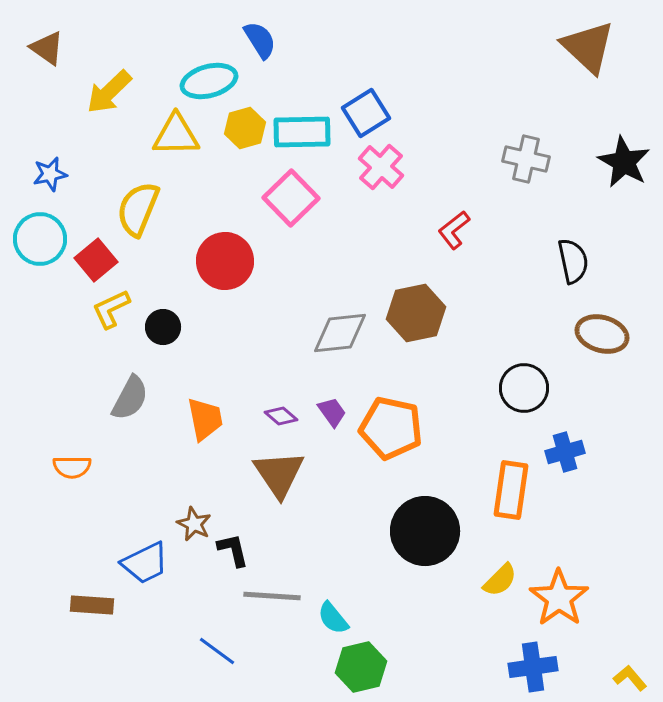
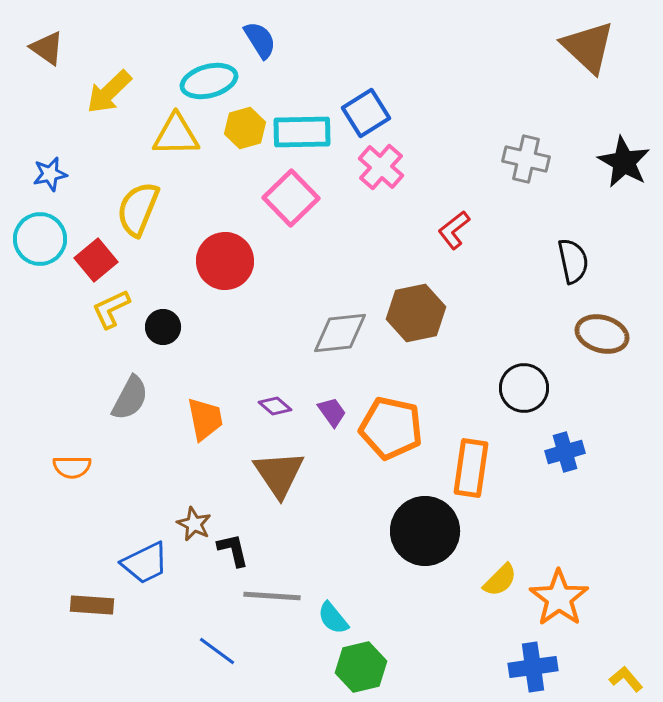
purple diamond at (281, 416): moved 6 px left, 10 px up
orange rectangle at (511, 490): moved 40 px left, 22 px up
yellow L-shape at (630, 678): moved 4 px left, 1 px down
